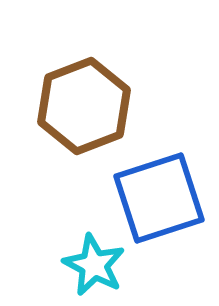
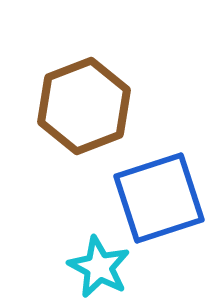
cyan star: moved 5 px right, 2 px down
